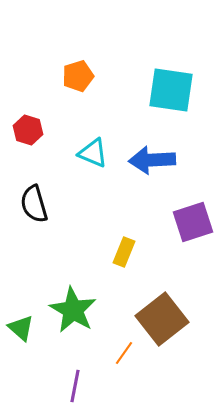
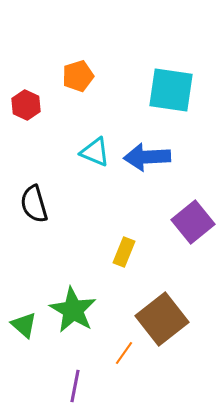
red hexagon: moved 2 px left, 25 px up; rotated 8 degrees clockwise
cyan triangle: moved 2 px right, 1 px up
blue arrow: moved 5 px left, 3 px up
purple square: rotated 21 degrees counterclockwise
green triangle: moved 3 px right, 3 px up
